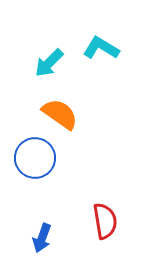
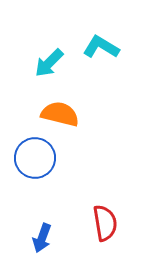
cyan L-shape: moved 1 px up
orange semicircle: rotated 21 degrees counterclockwise
red semicircle: moved 2 px down
